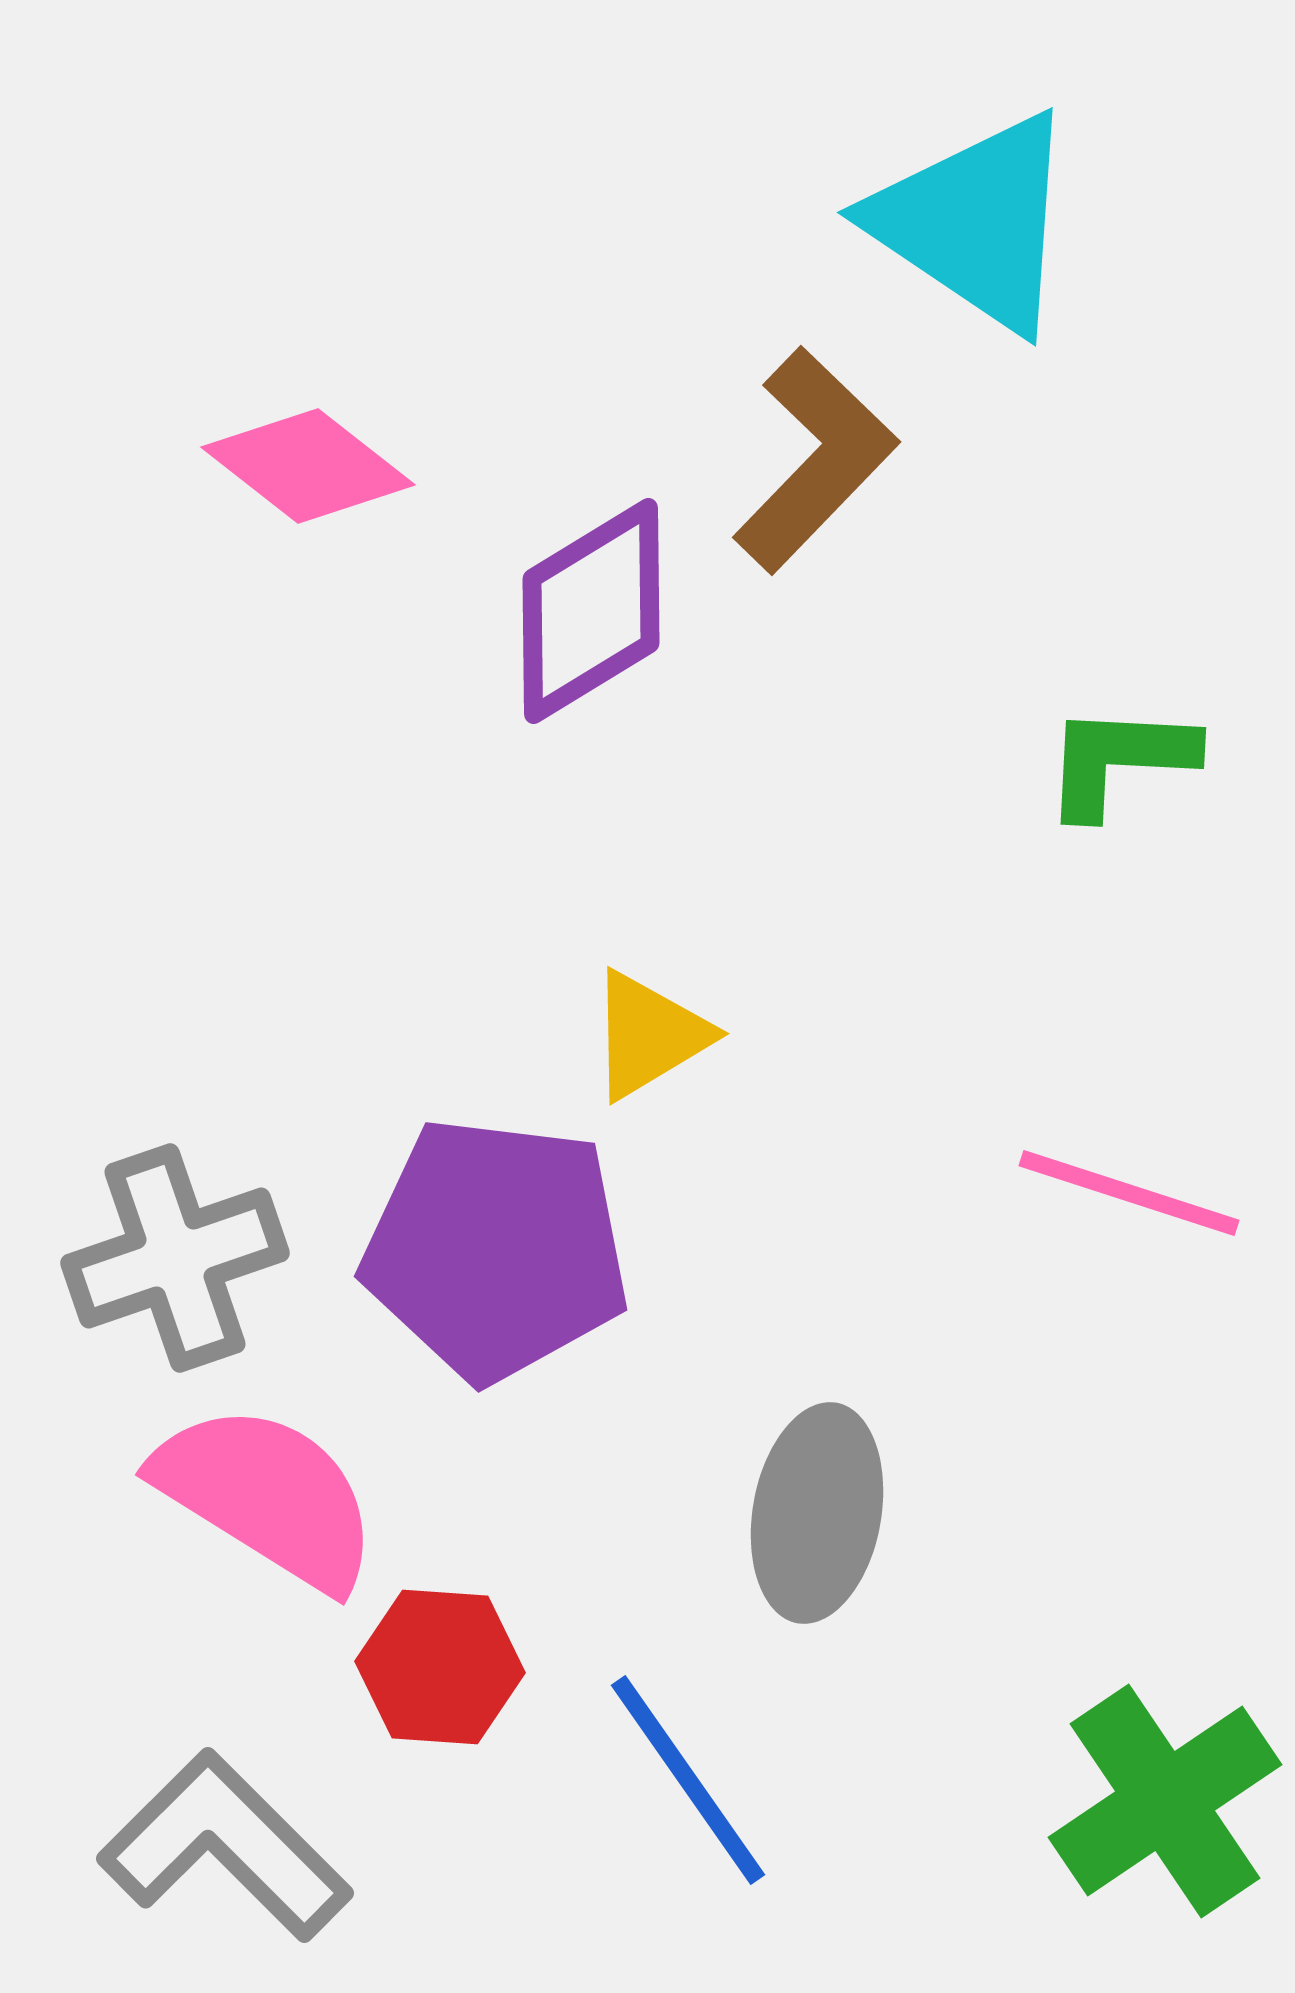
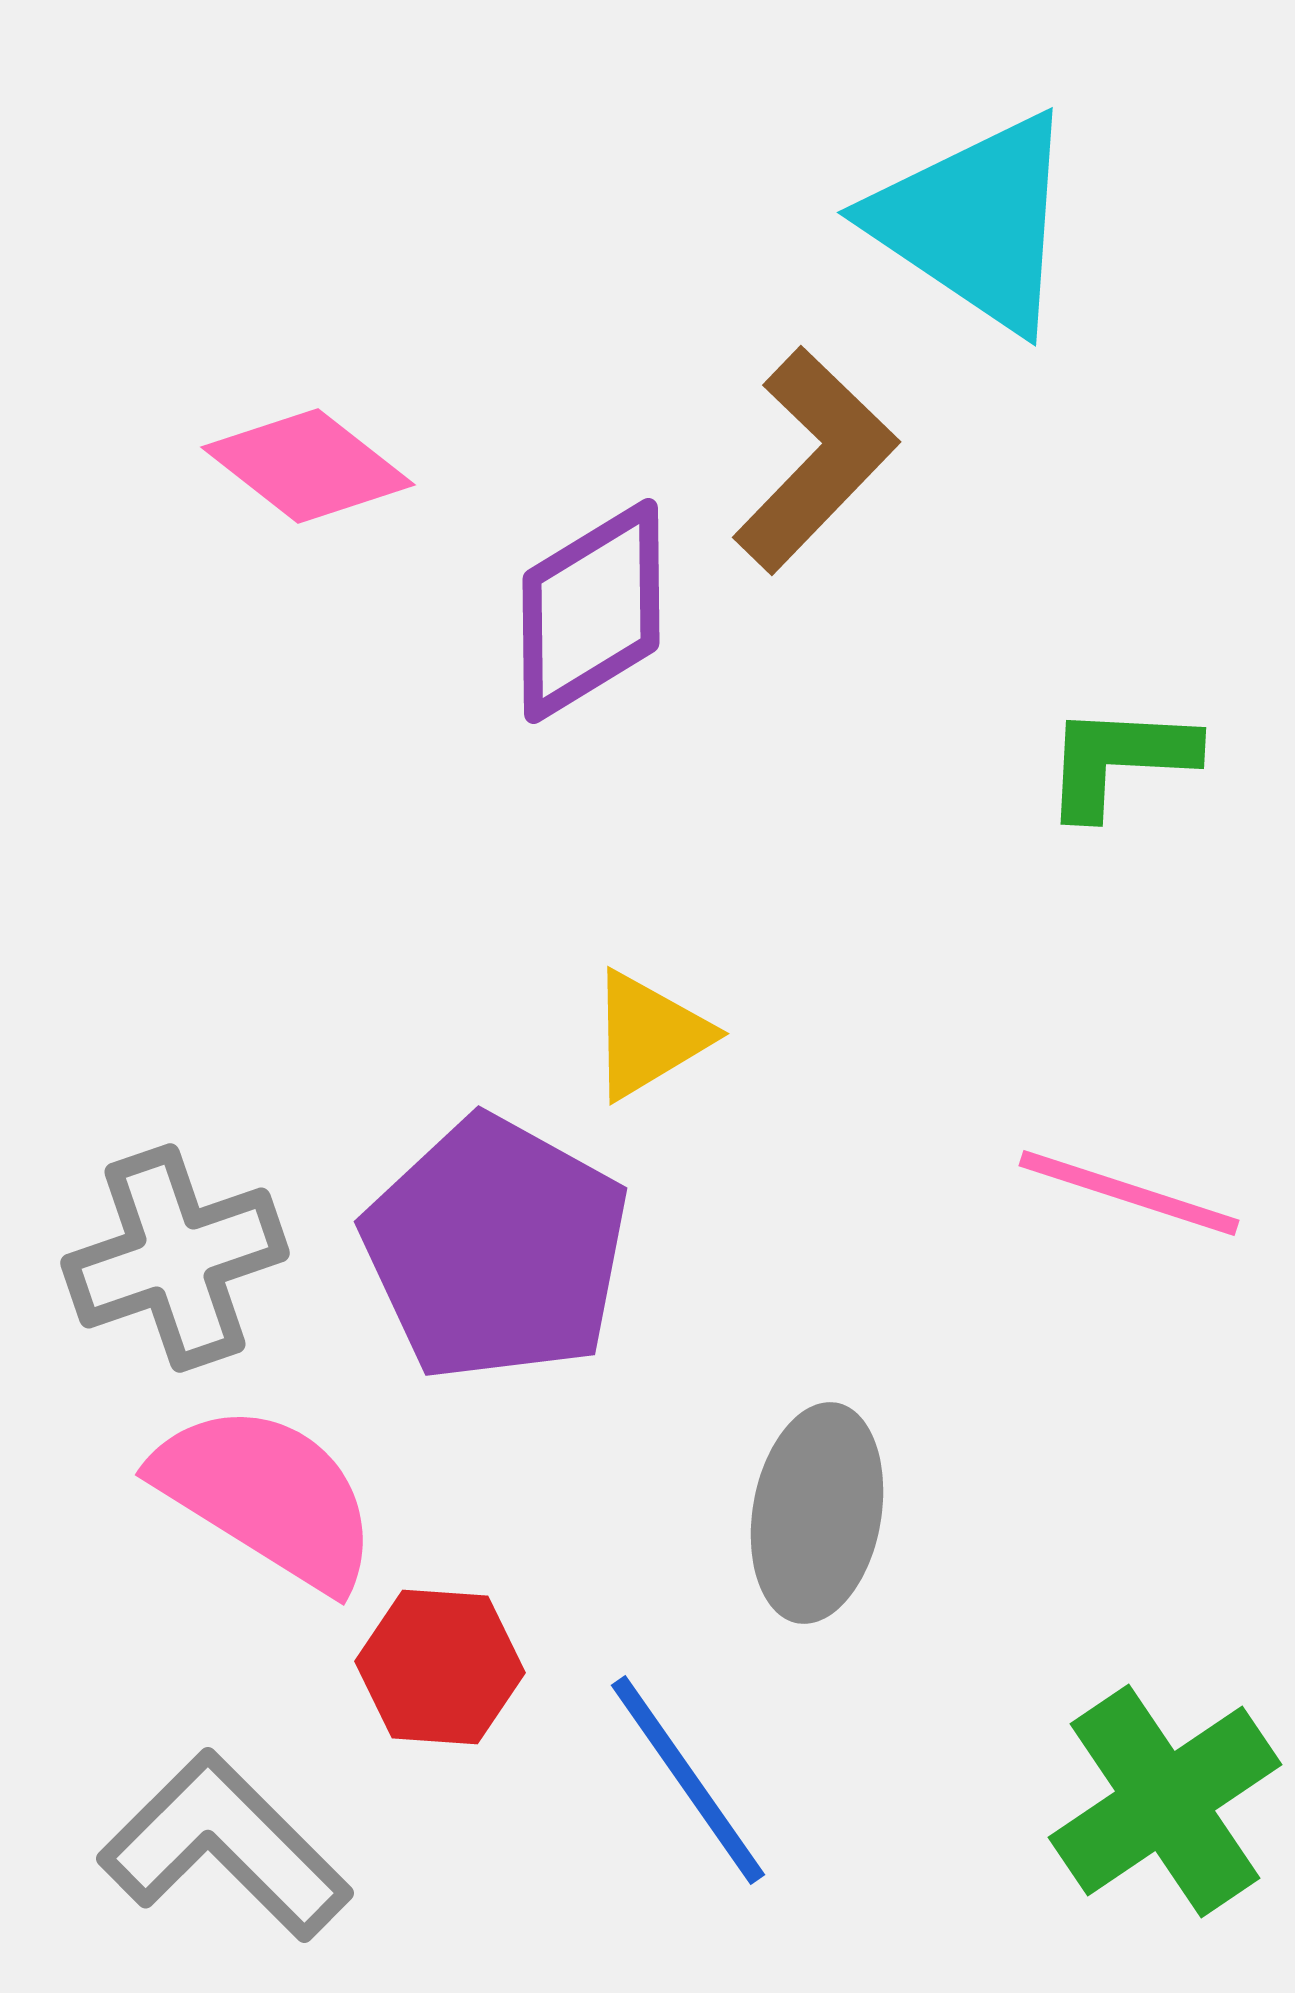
purple pentagon: rotated 22 degrees clockwise
